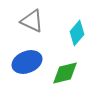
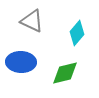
blue ellipse: moved 6 px left; rotated 24 degrees clockwise
